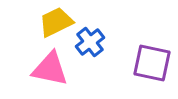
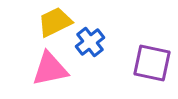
yellow trapezoid: moved 1 px left
pink triangle: rotated 24 degrees counterclockwise
